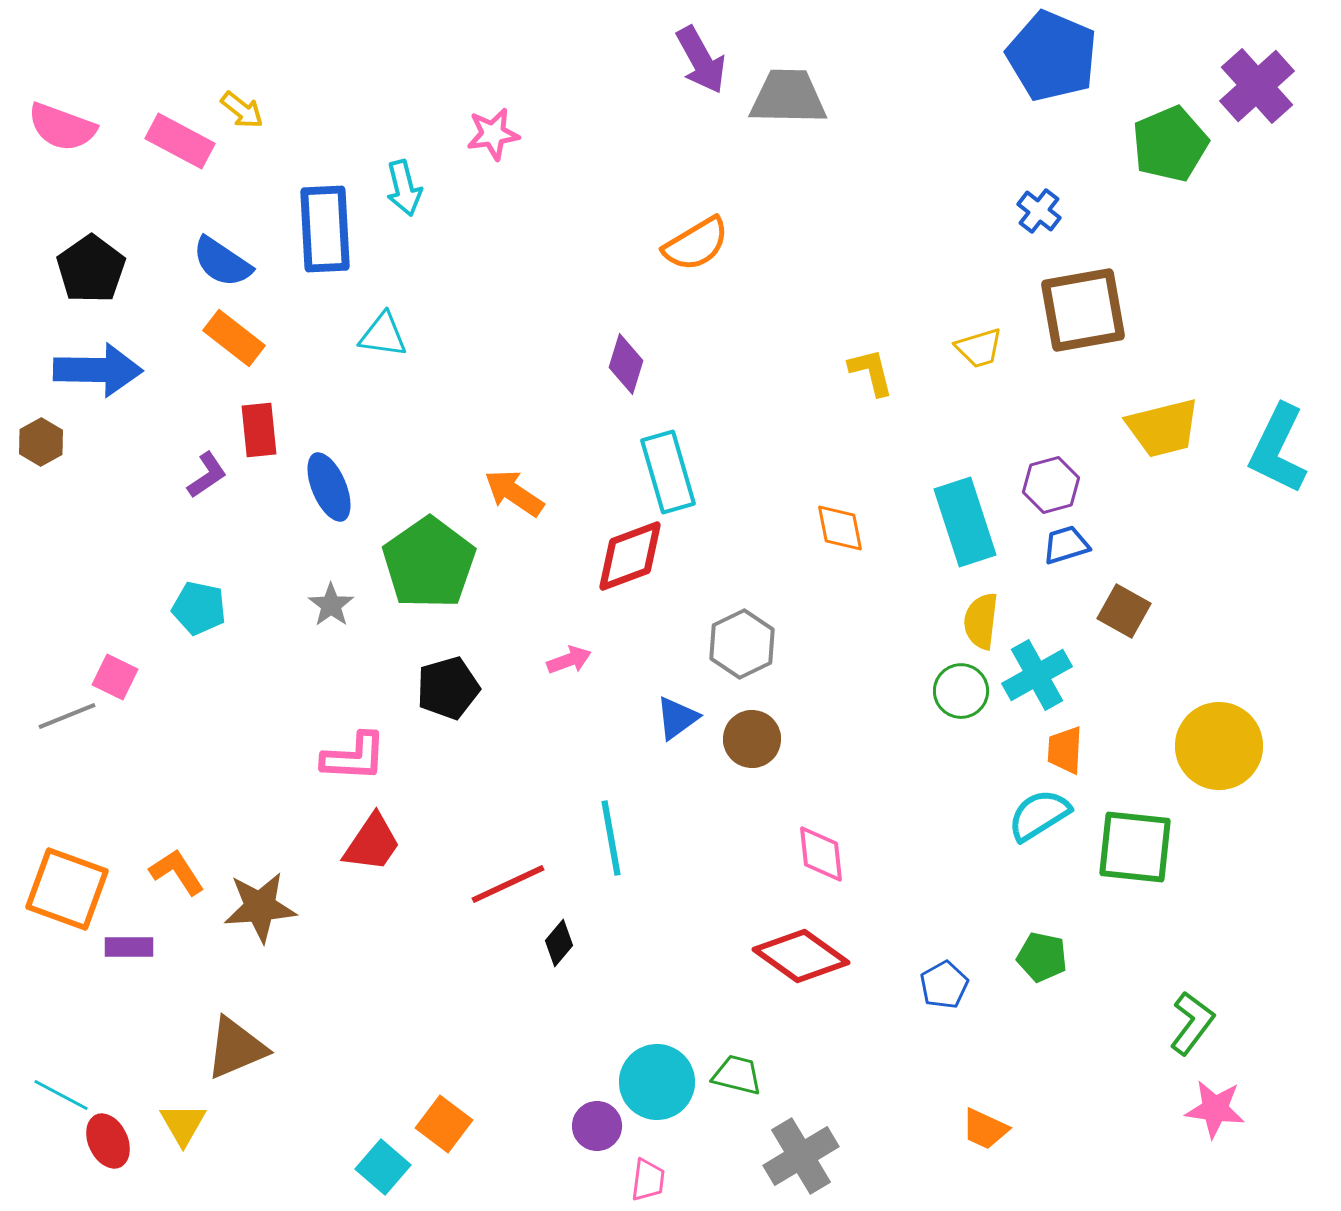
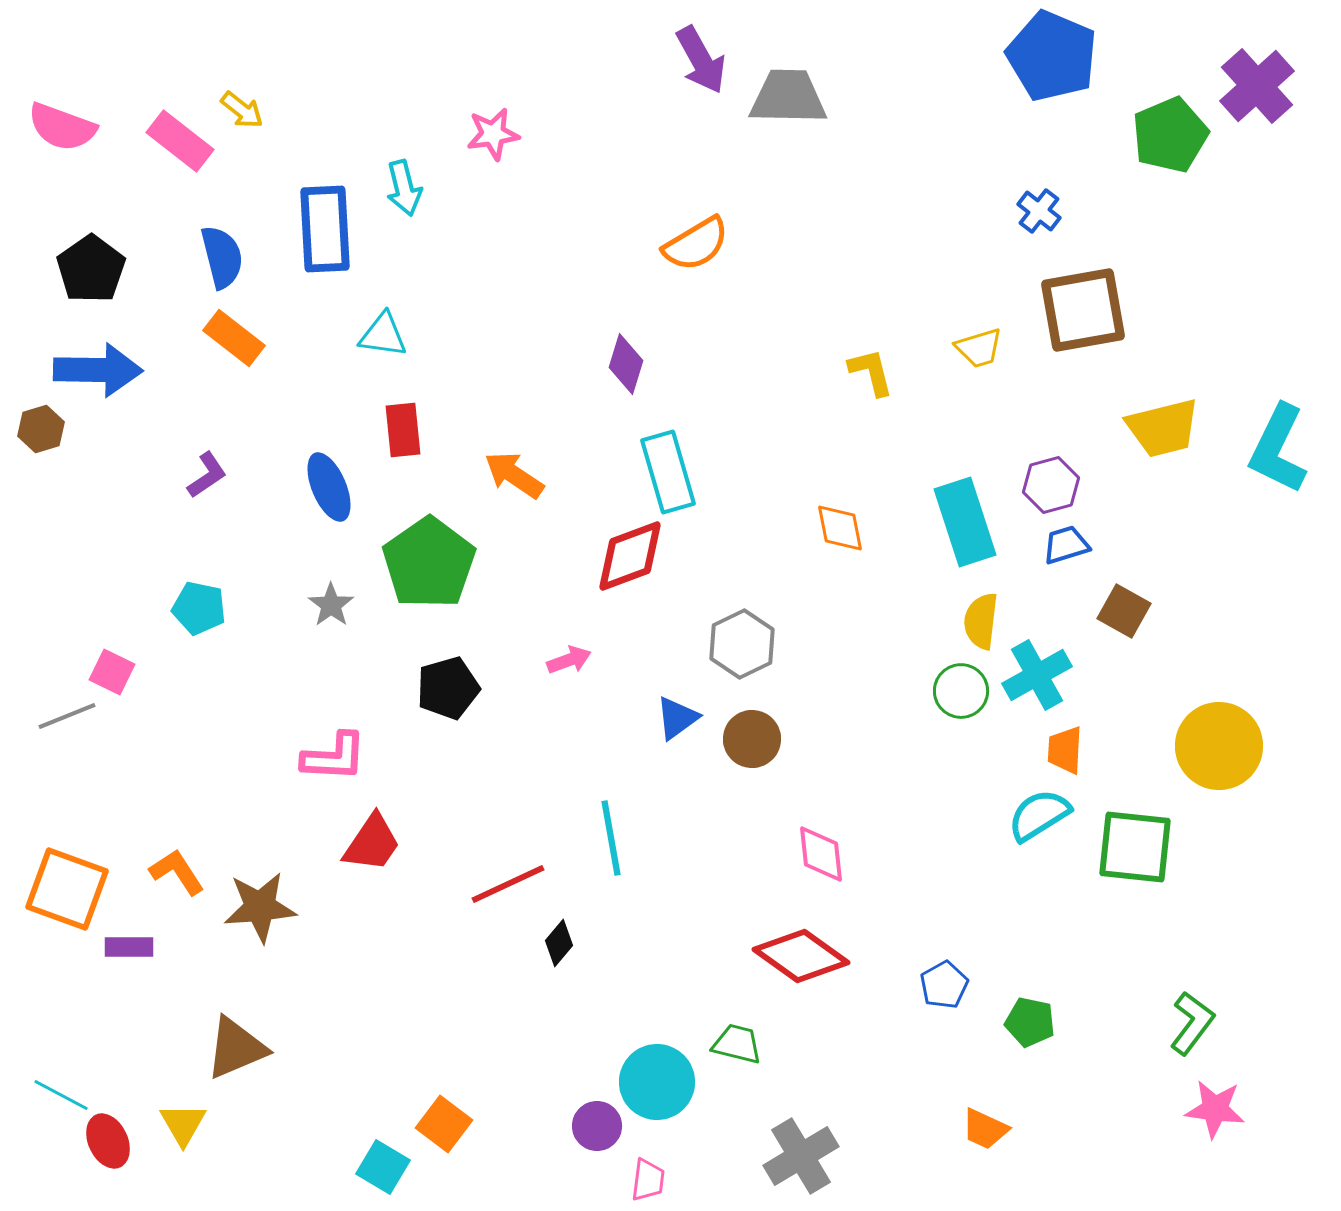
pink rectangle at (180, 141): rotated 10 degrees clockwise
green pentagon at (1170, 144): moved 9 px up
blue semicircle at (222, 262): moved 5 px up; rotated 138 degrees counterclockwise
red rectangle at (259, 430): moved 144 px right
brown hexagon at (41, 442): moved 13 px up; rotated 12 degrees clockwise
orange arrow at (514, 493): moved 18 px up
pink square at (115, 677): moved 3 px left, 5 px up
pink L-shape at (354, 757): moved 20 px left
green pentagon at (1042, 957): moved 12 px left, 65 px down
green trapezoid at (737, 1075): moved 31 px up
cyan square at (383, 1167): rotated 10 degrees counterclockwise
